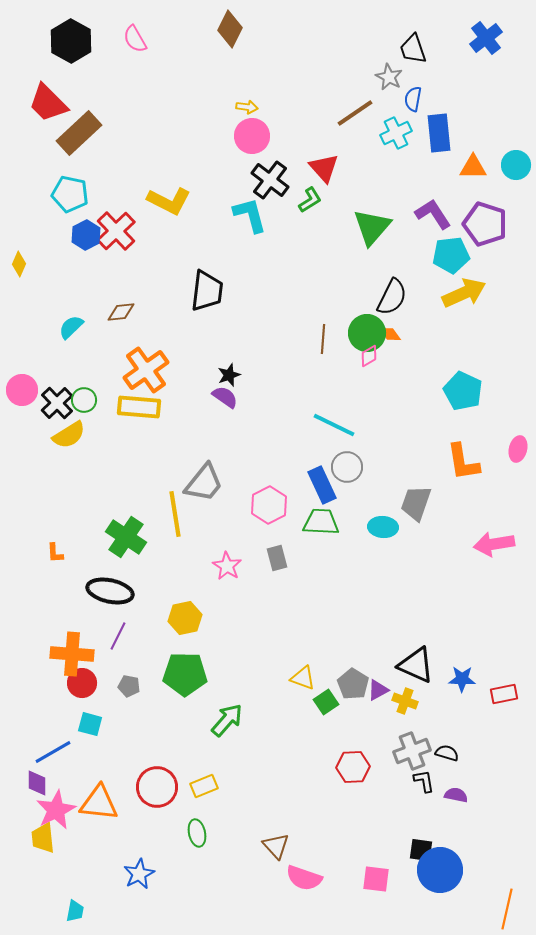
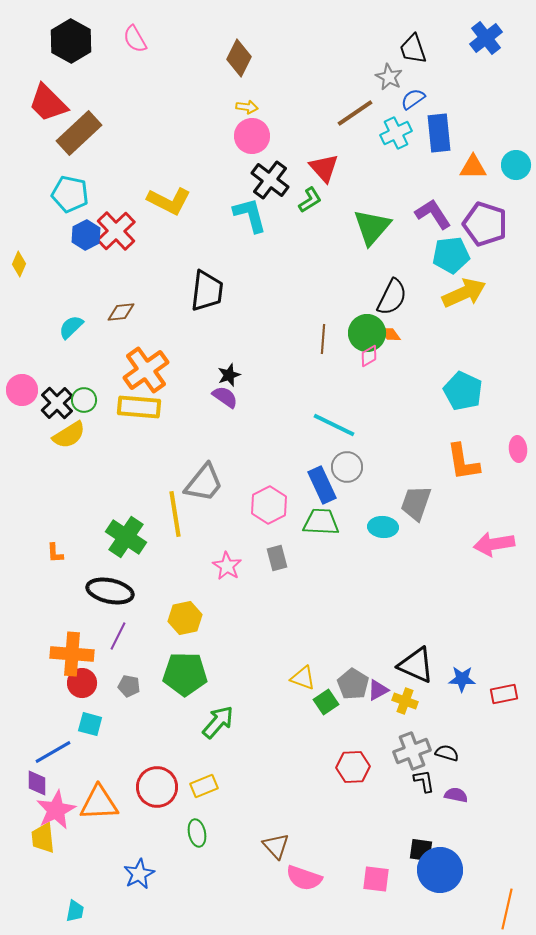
brown diamond at (230, 29): moved 9 px right, 29 px down
blue semicircle at (413, 99): rotated 45 degrees clockwise
pink ellipse at (518, 449): rotated 20 degrees counterclockwise
green arrow at (227, 720): moved 9 px left, 2 px down
orange triangle at (99, 803): rotated 9 degrees counterclockwise
